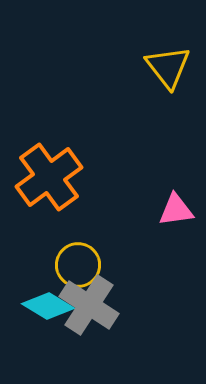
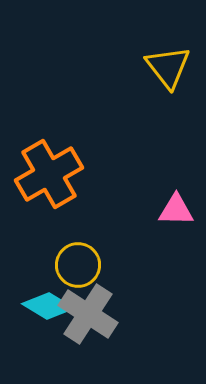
orange cross: moved 3 px up; rotated 6 degrees clockwise
pink triangle: rotated 9 degrees clockwise
gray cross: moved 1 px left, 9 px down
